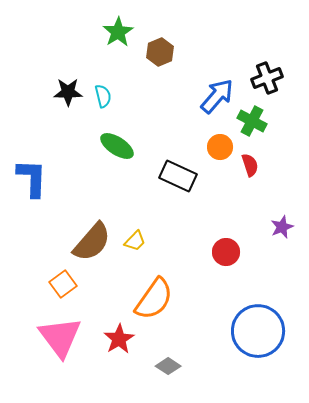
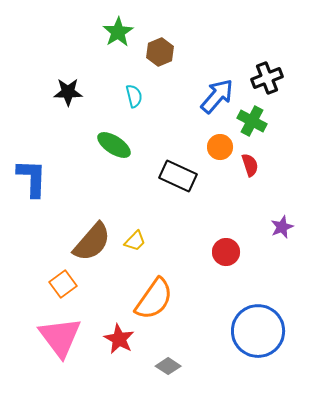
cyan semicircle: moved 31 px right
green ellipse: moved 3 px left, 1 px up
red star: rotated 12 degrees counterclockwise
